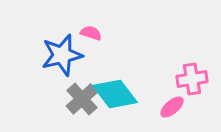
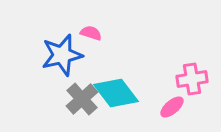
cyan diamond: moved 1 px right, 1 px up
